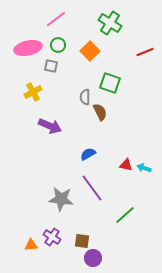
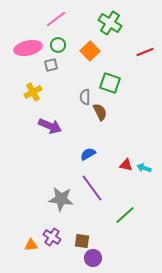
gray square: moved 1 px up; rotated 24 degrees counterclockwise
